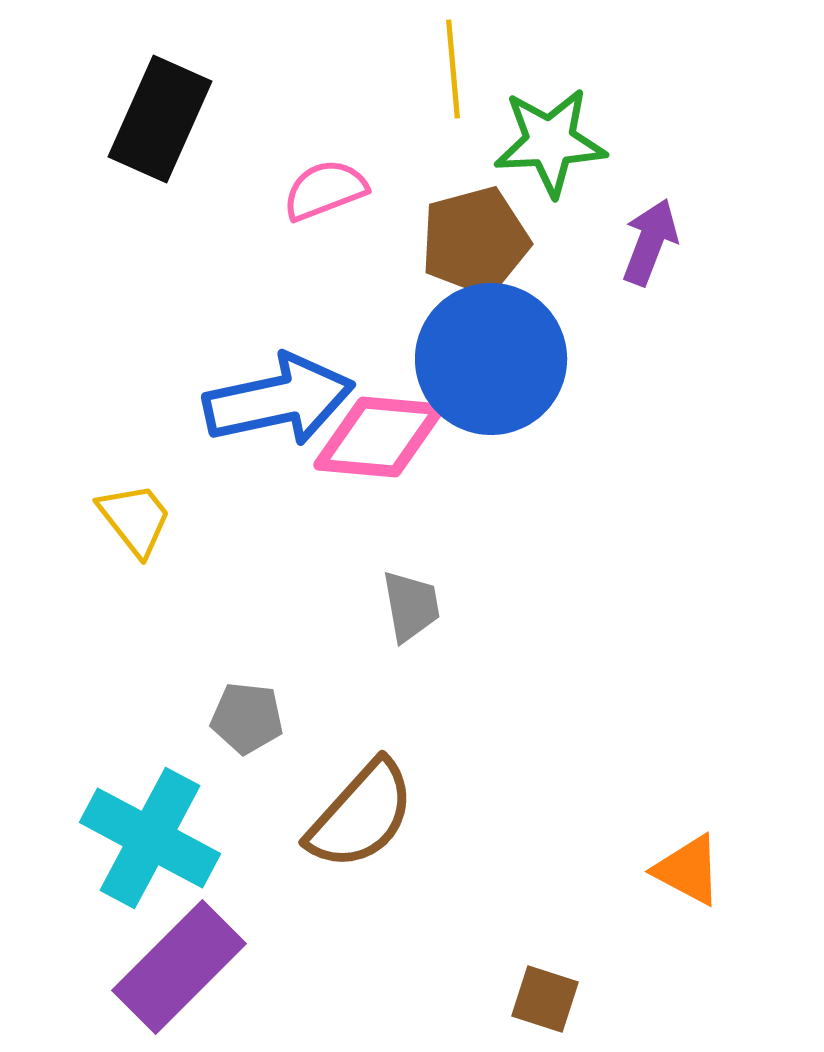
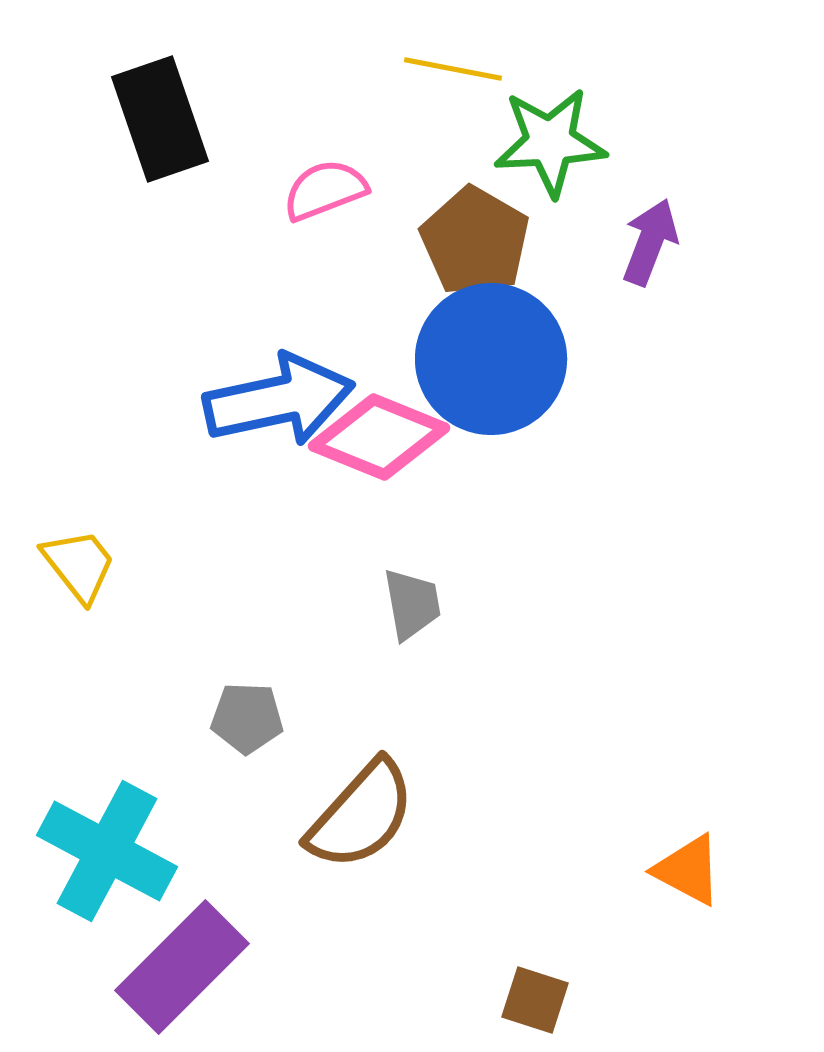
yellow line: rotated 74 degrees counterclockwise
black rectangle: rotated 43 degrees counterclockwise
brown pentagon: rotated 27 degrees counterclockwise
pink diamond: rotated 17 degrees clockwise
yellow trapezoid: moved 56 px left, 46 px down
gray trapezoid: moved 1 px right, 2 px up
gray pentagon: rotated 4 degrees counterclockwise
cyan cross: moved 43 px left, 13 px down
purple rectangle: moved 3 px right
brown square: moved 10 px left, 1 px down
